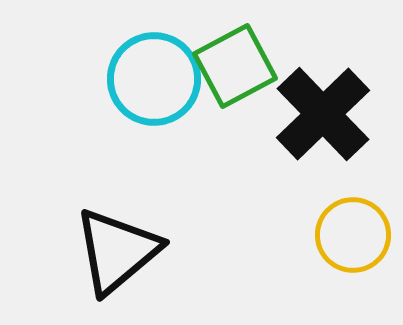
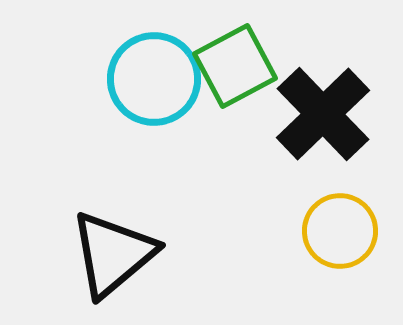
yellow circle: moved 13 px left, 4 px up
black triangle: moved 4 px left, 3 px down
